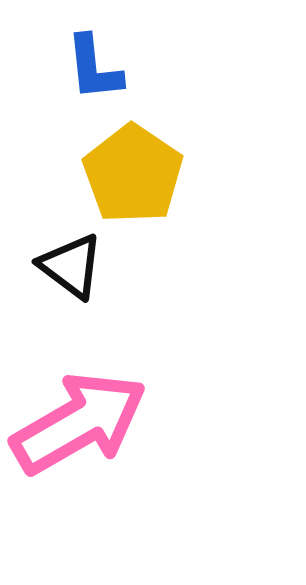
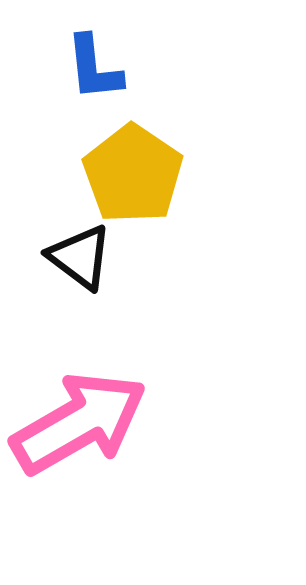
black triangle: moved 9 px right, 9 px up
